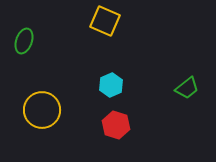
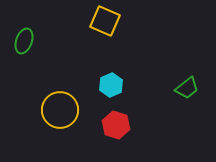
yellow circle: moved 18 px right
